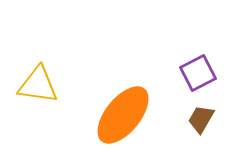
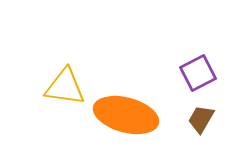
yellow triangle: moved 27 px right, 2 px down
orange ellipse: moved 3 px right; rotated 66 degrees clockwise
